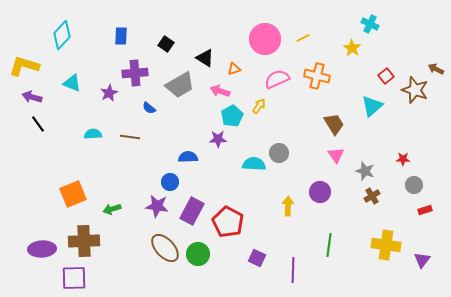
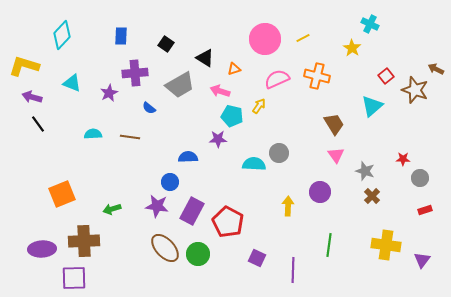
cyan pentagon at (232, 116): rotated 30 degrees counterclockwise
gray circle at (414, 185): moved 6 px right, 7 px up
orange square at (73, 194): moved 11 px left
brown cross at (372, 196): rotated 14 degrees counterclockwise
